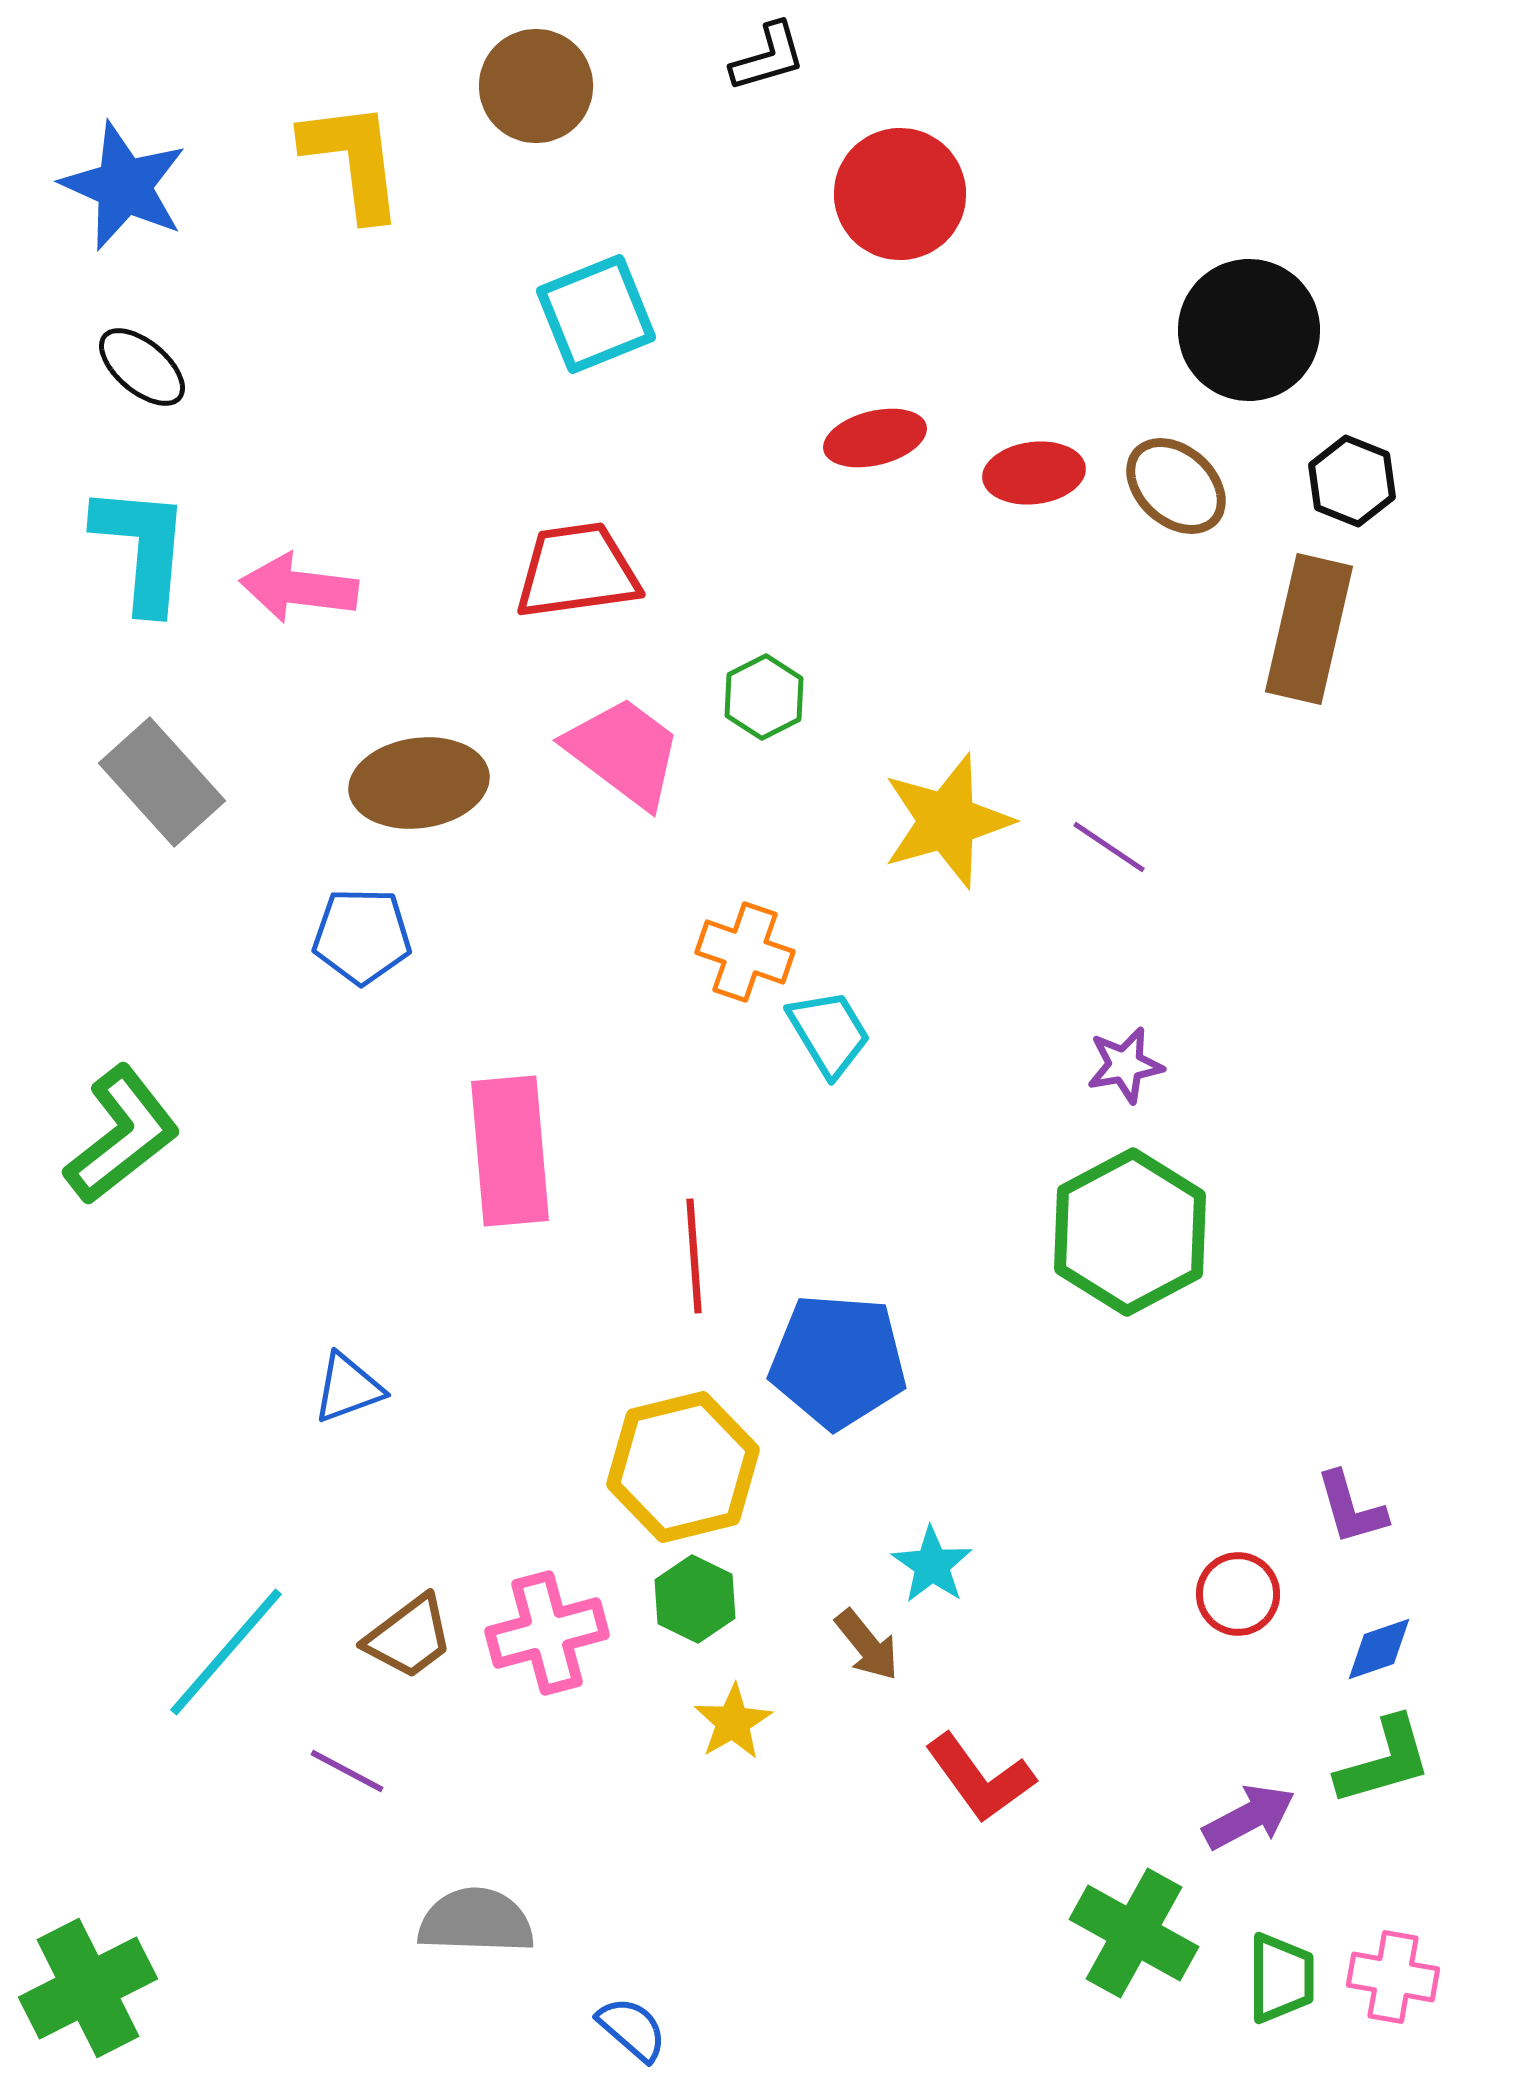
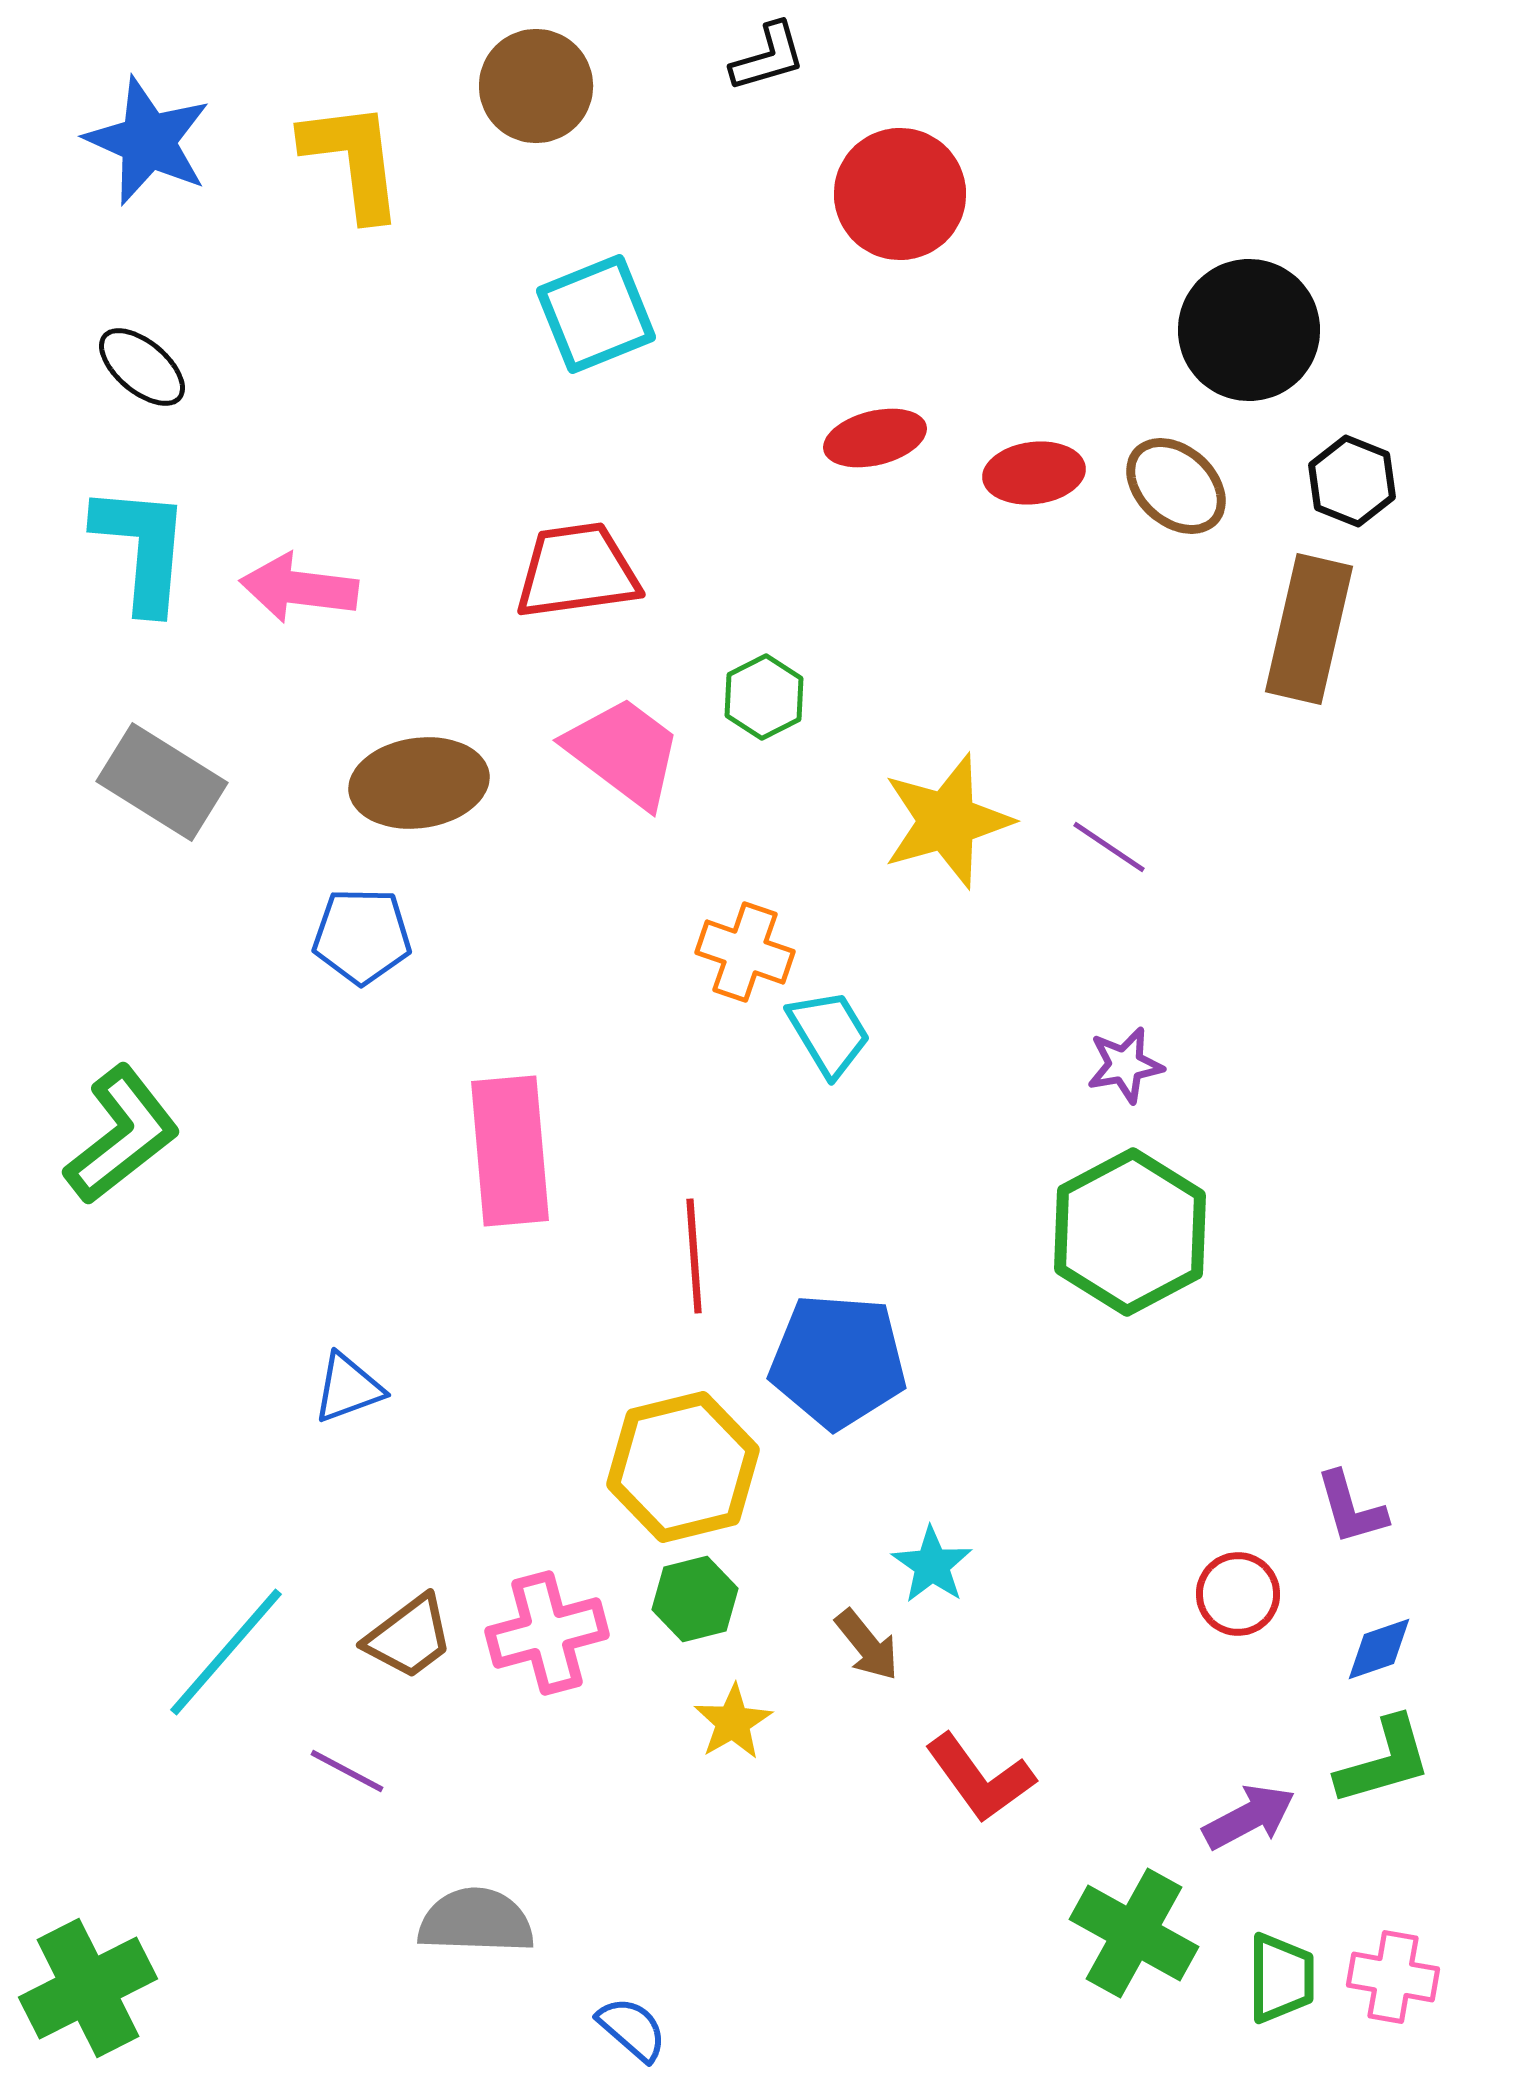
blue star at (124, 186): moved 24 px right, 45 px up
gray rectangle at (162, 782): rotated 16 degrees counterclockwise
green hexagon at (695, 1599): rotated 20 degrees clockwise
